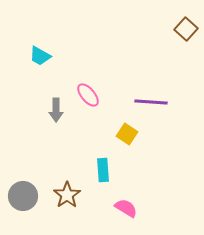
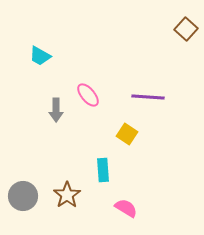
purple line: moved 3 px left, 5 px up
